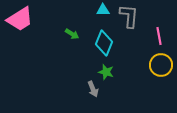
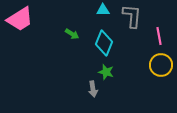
gray L-shape: moved 3 px right
gray arrow: rotated 14 degrees clockwise
